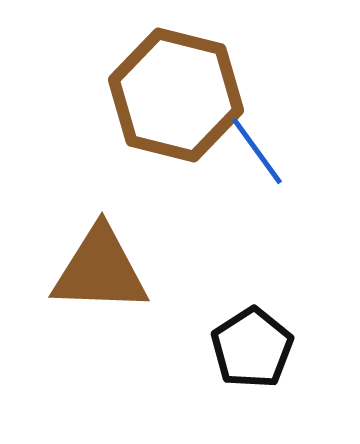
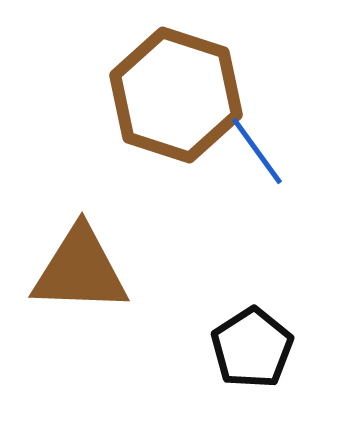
brown hexagon: rotated 4 degrees clockwise
brown triangle: moved 20 px left
